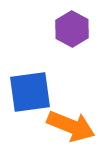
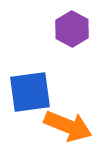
orange arrow: moved 3 px left
